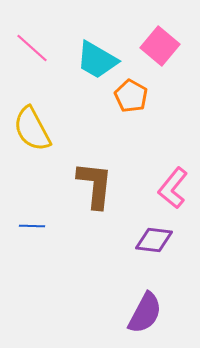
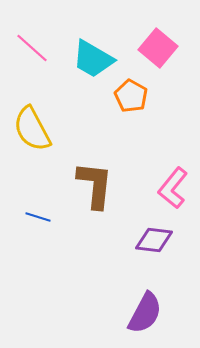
pink square: moved 2 px left, 2 px down
cyan trapezoid: moved 4 px left, 1 px up
blue line: moved 6 px right, 9 px up; rotated 15 degrees clockwise
